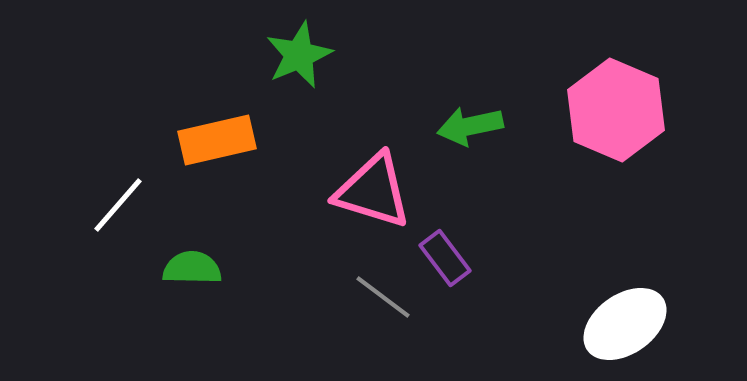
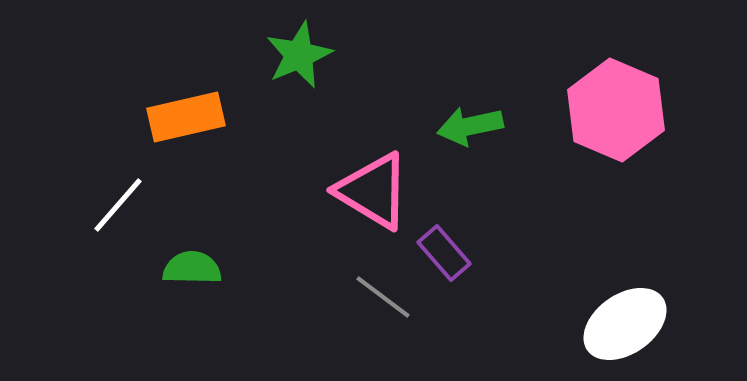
orange rectangle: moved 31 px left, 23 px up
pink triangle: rotated 14 degrees clockwise
purple rectangle: moved 1 px left, 5 px up; rotated 4 degrees counterclockwise
